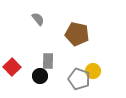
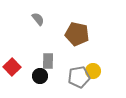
gray pentagon: moved 2 px up; rotated 30 degrees counterclockwise
